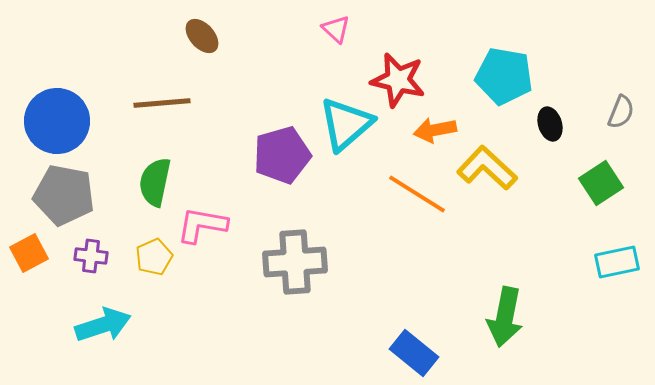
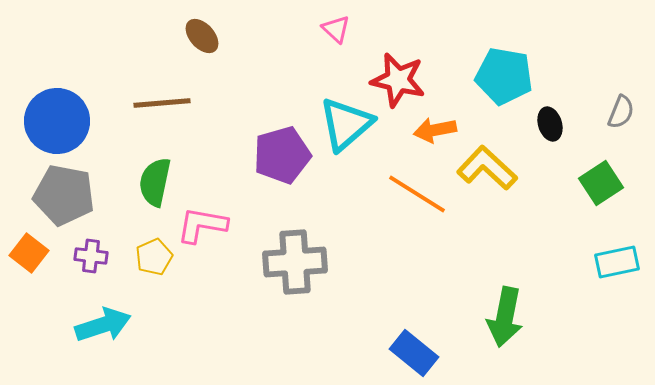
orange square: rotated 24 degrees counterclockwise
